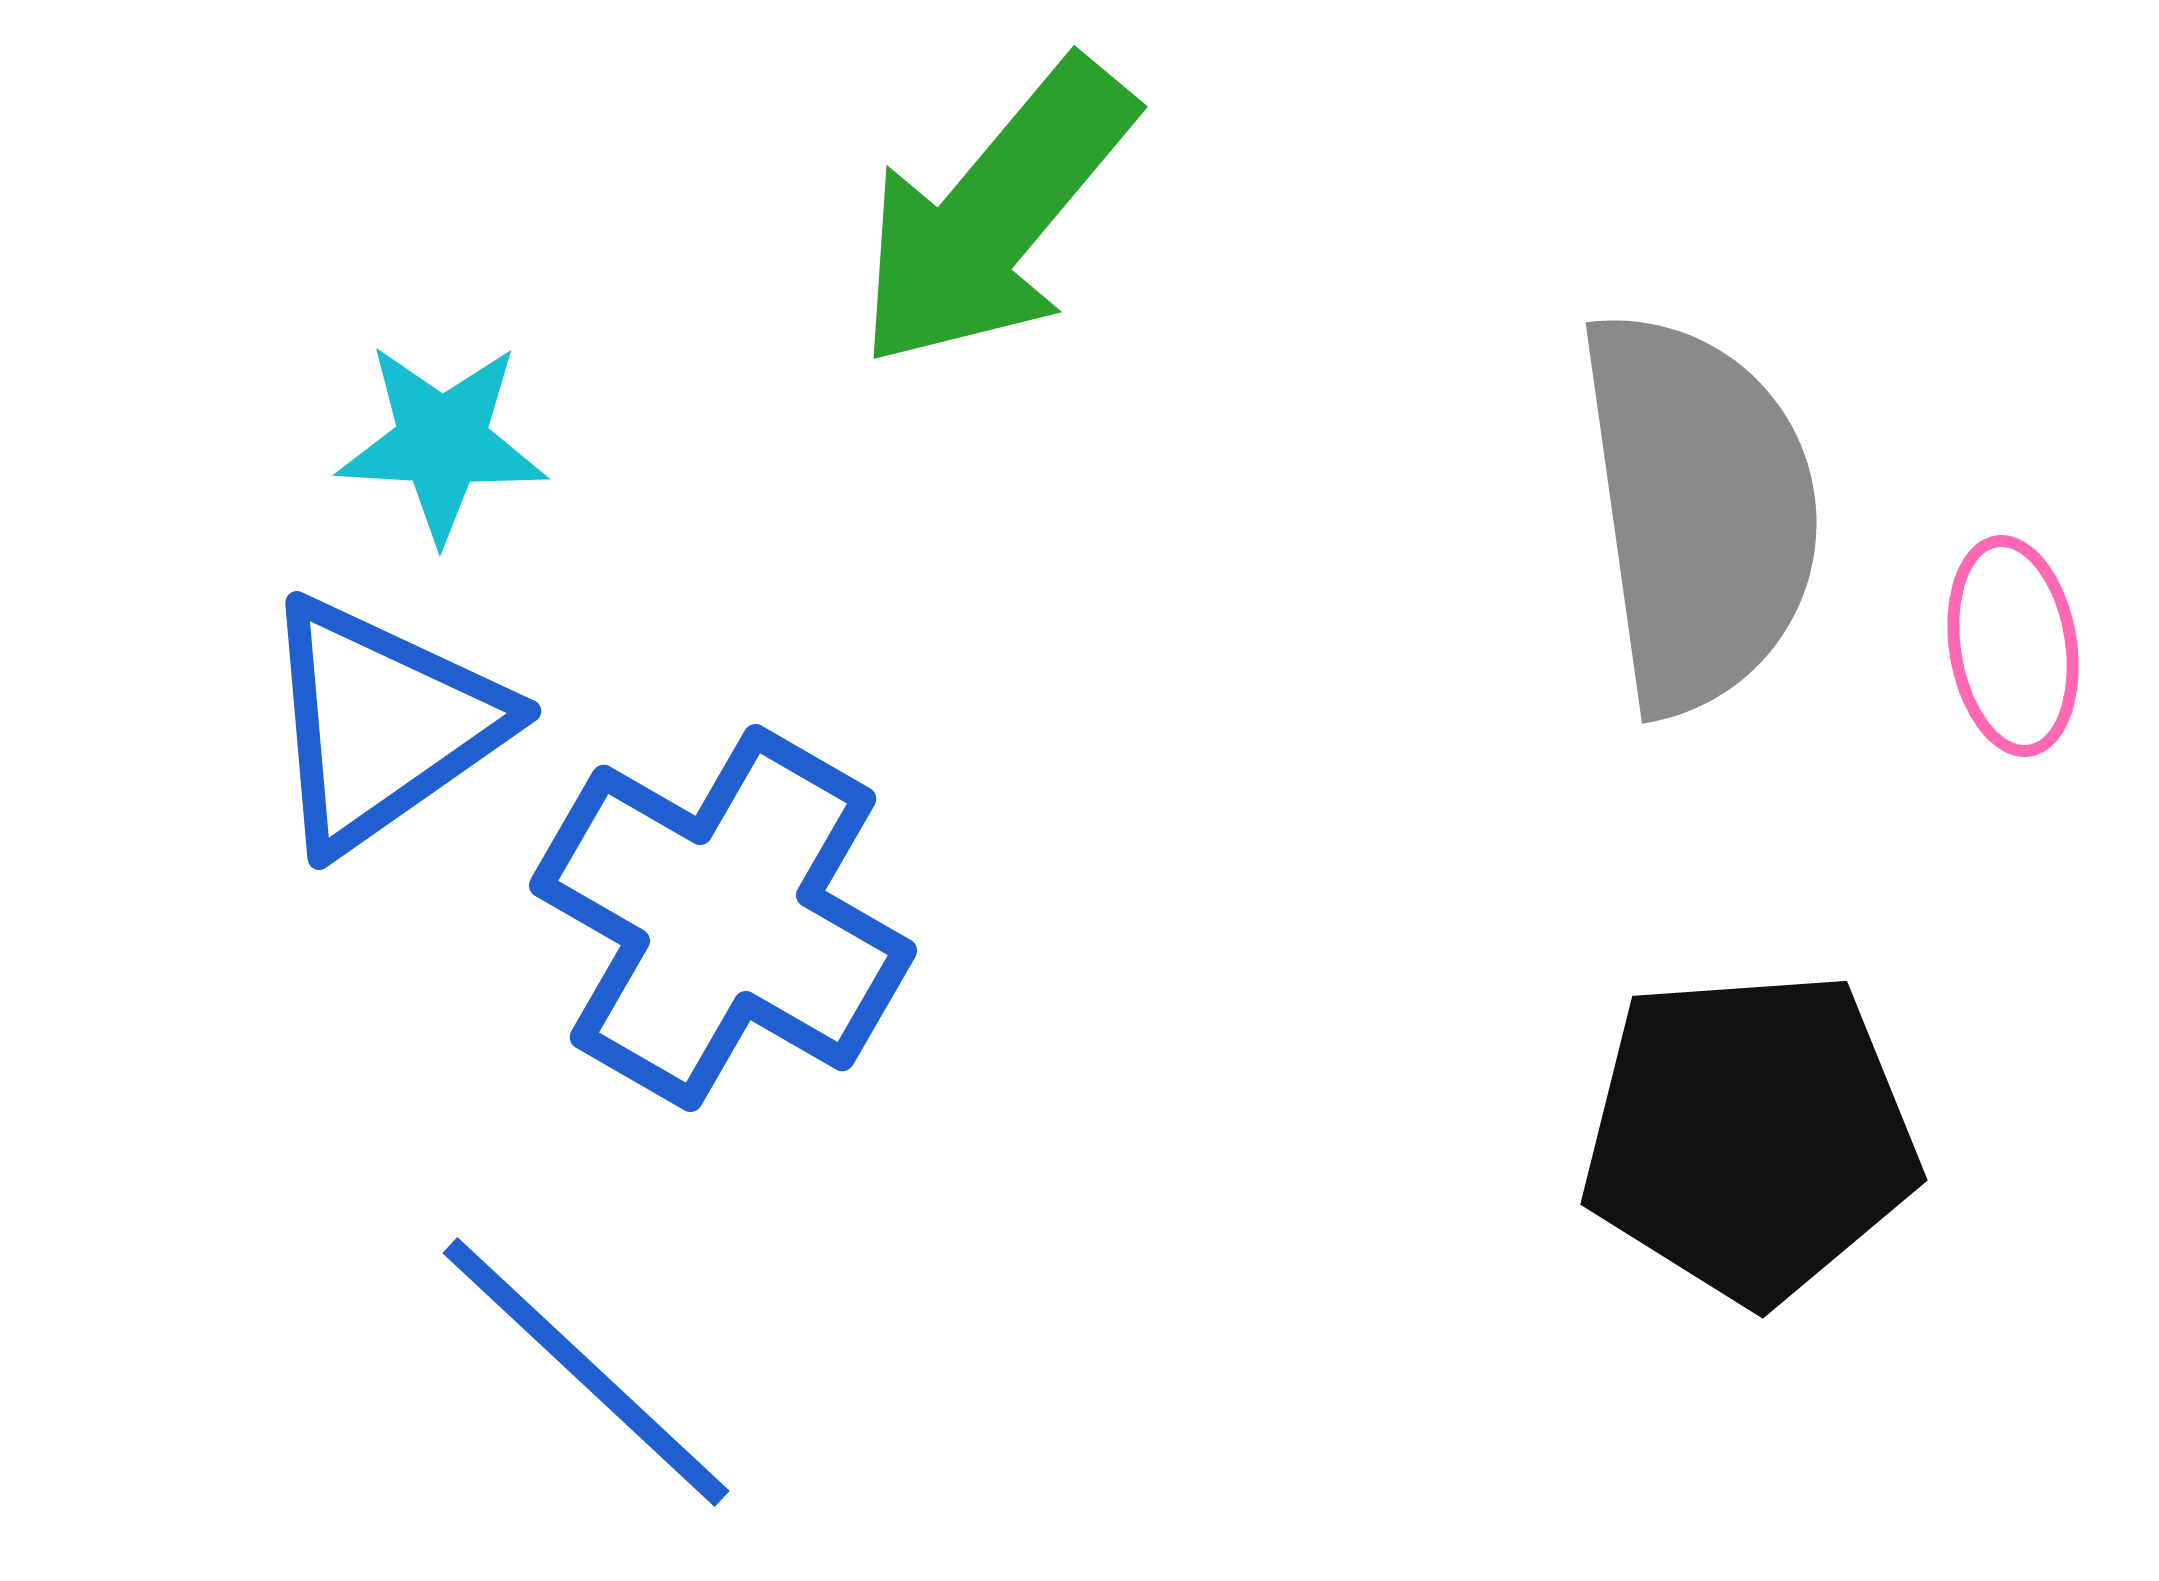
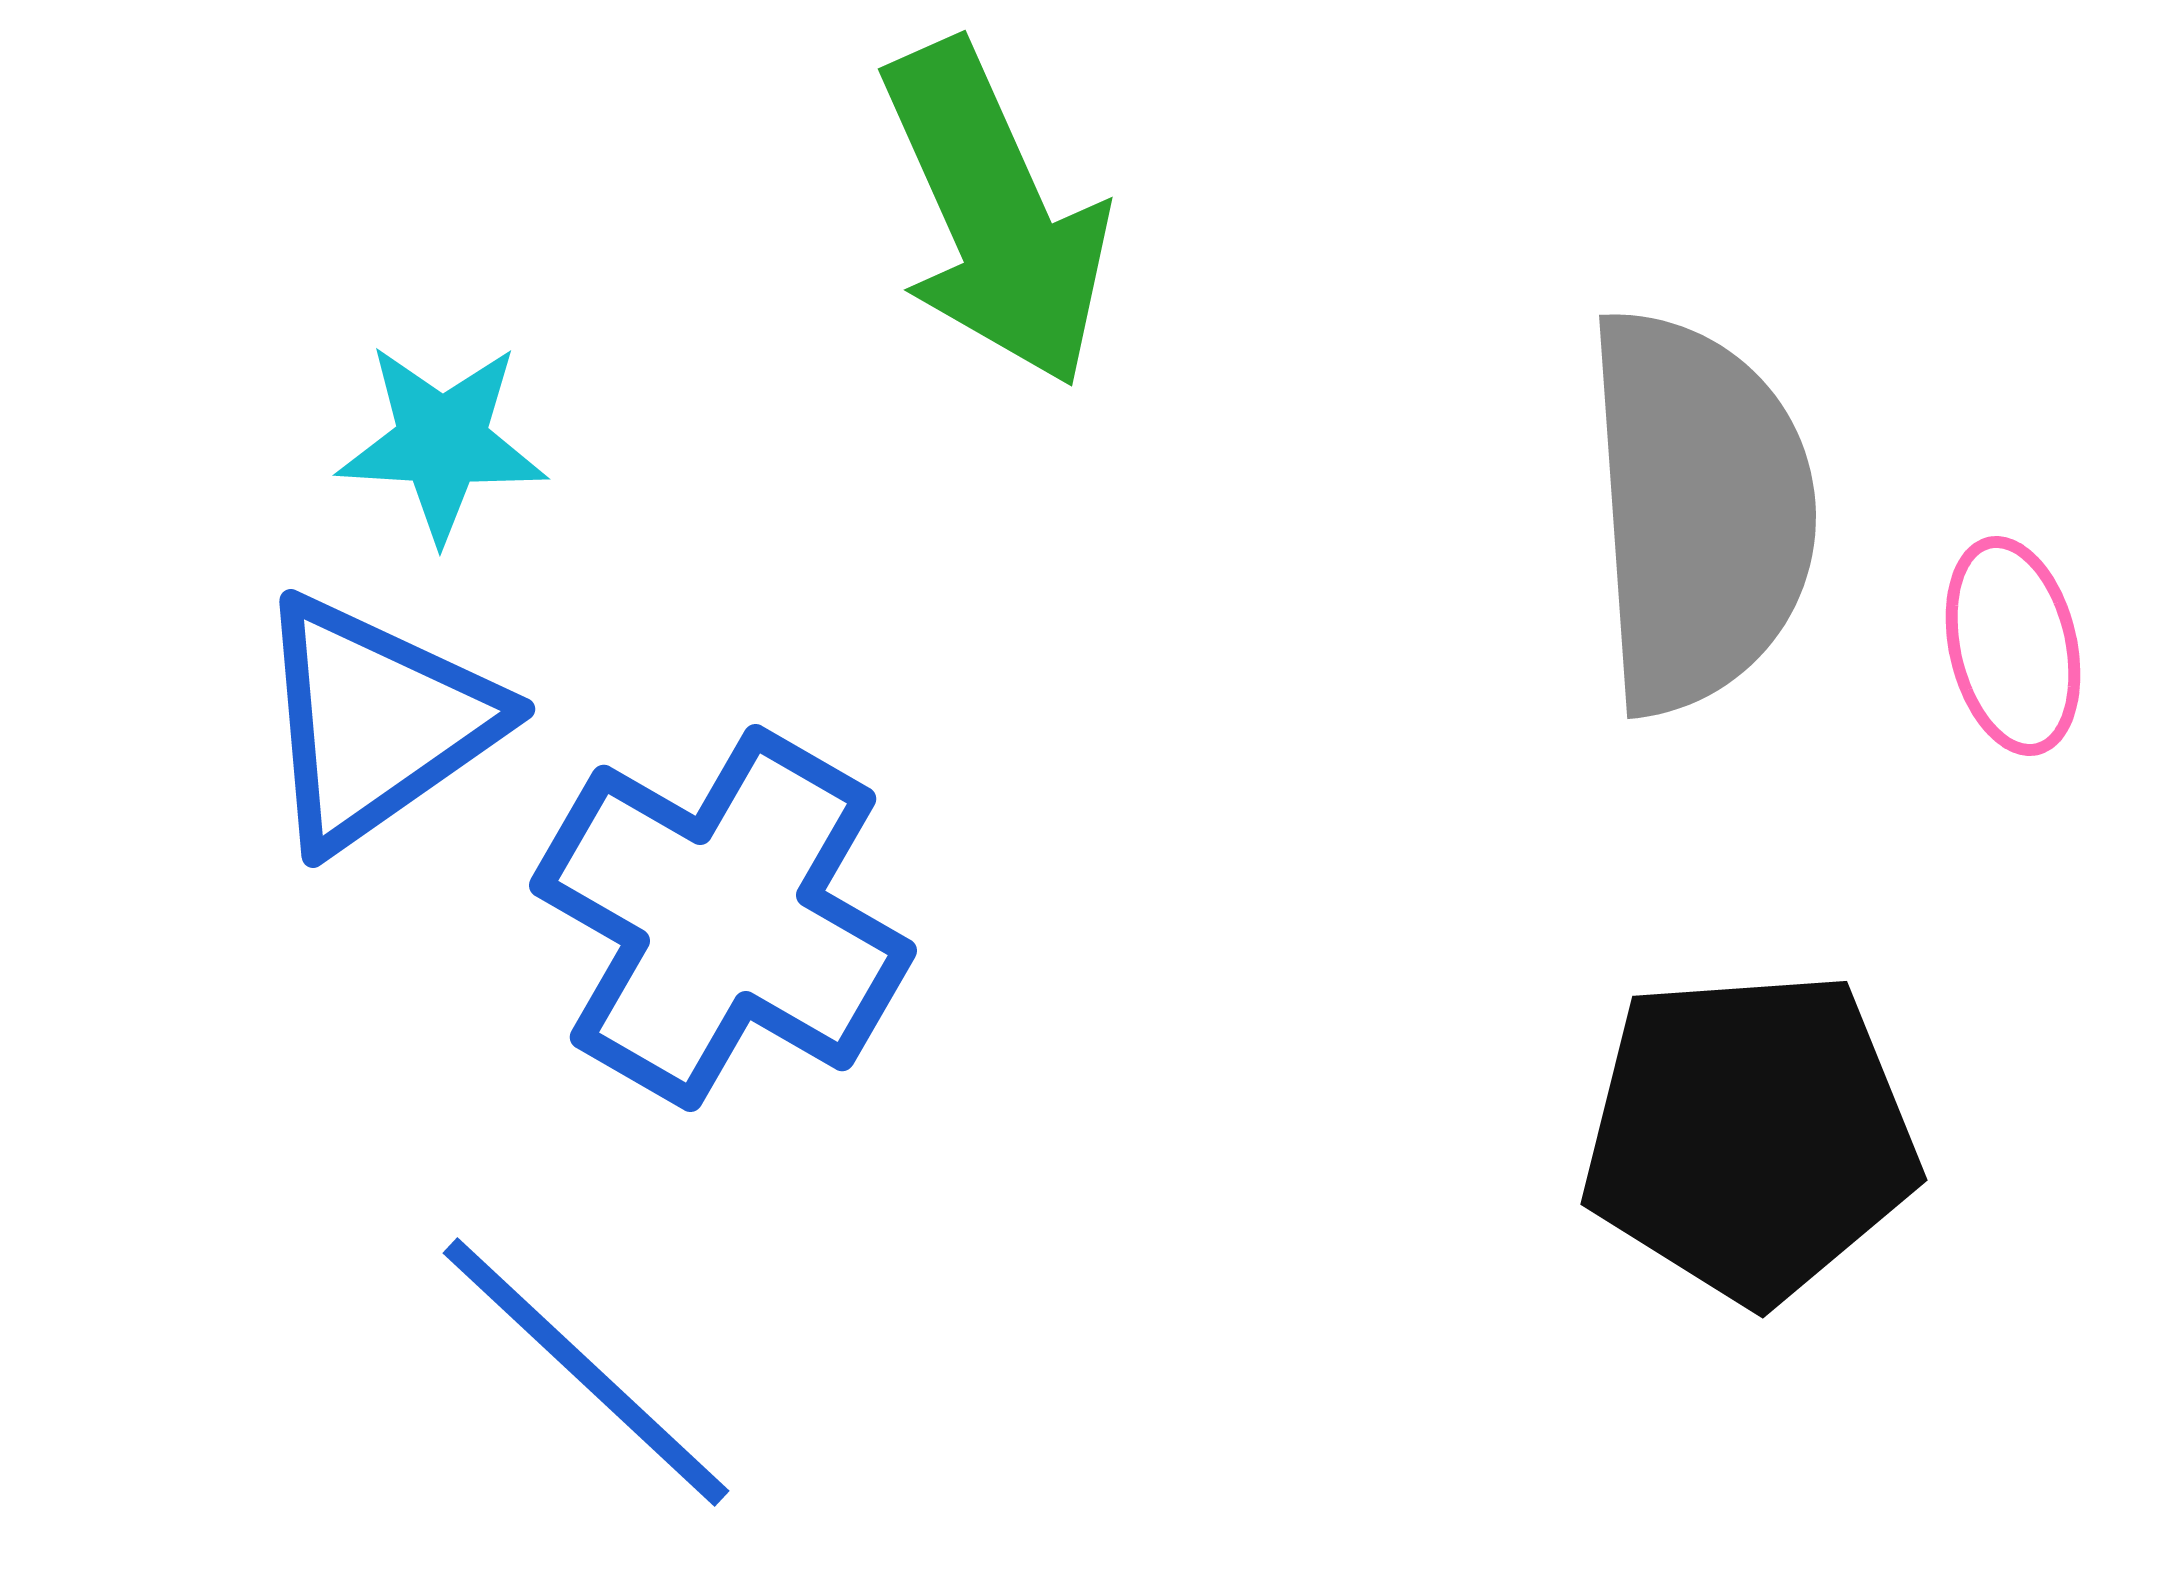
green arrow: rotated 64 degrees counterclockwise
gray semicircle: rotated 4 degrees clockwise
pink ellipse: rotated 4 degrees counterclockwise
blue triangle: moved 6 px left, 2 px up
